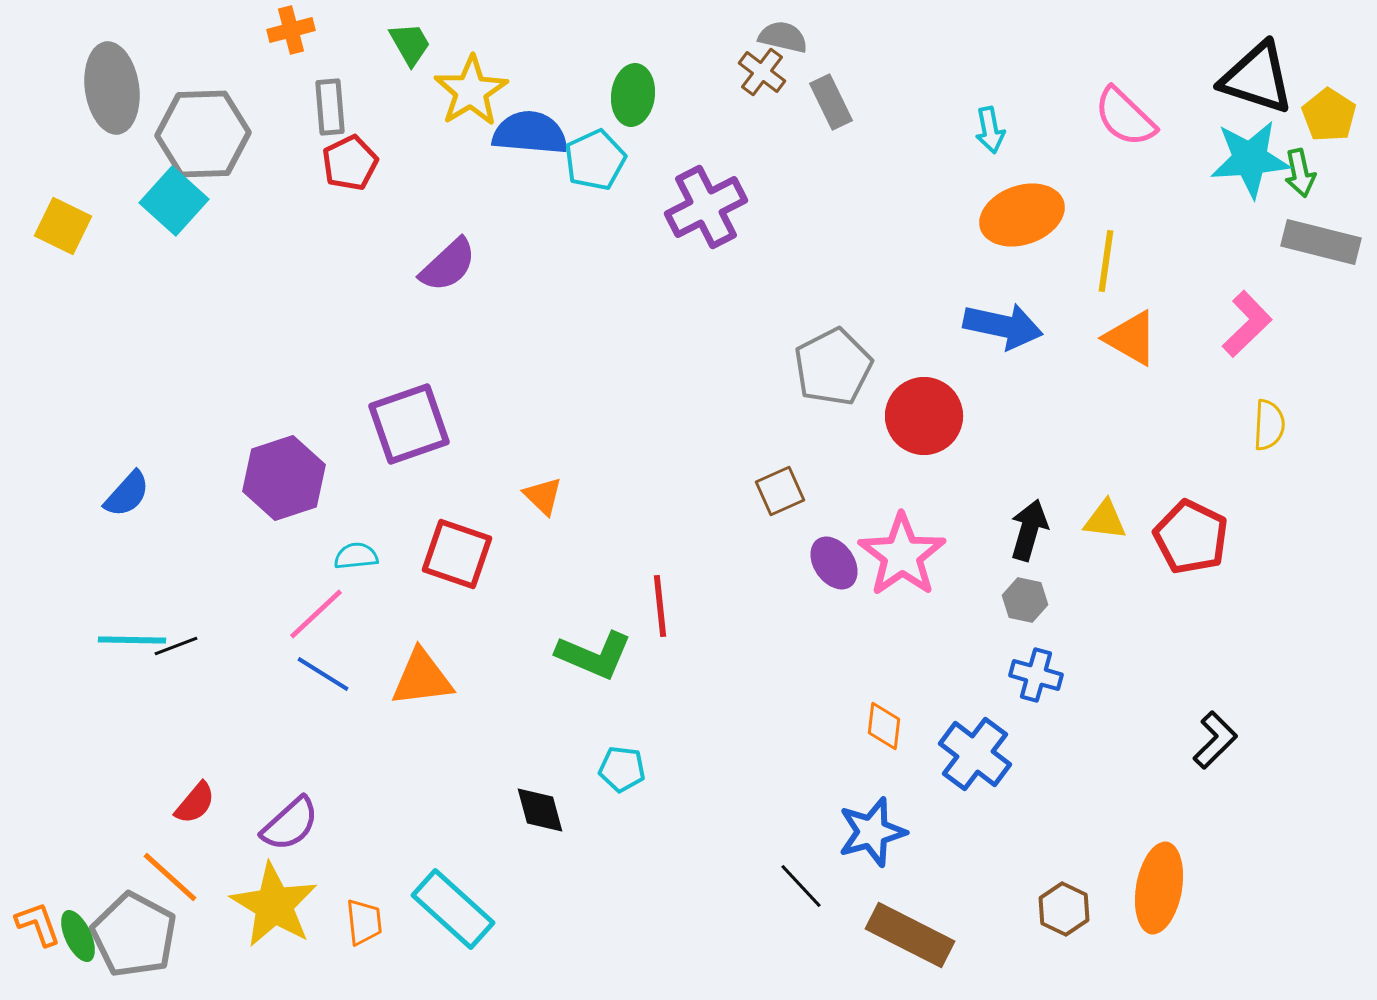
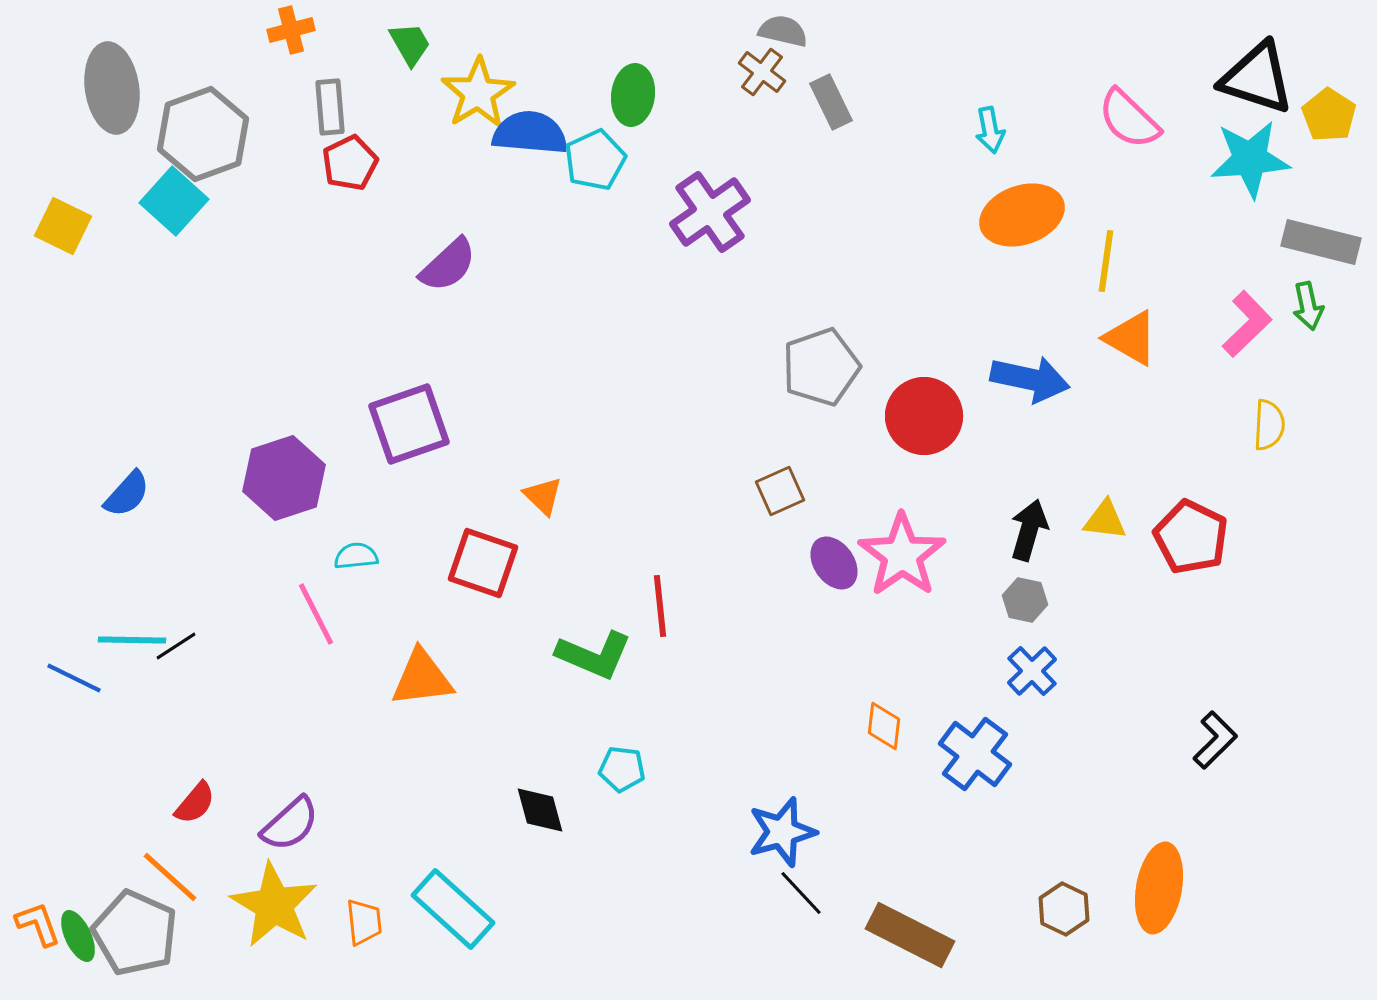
gray semicircle at (783, 37): moved 6 px up
yellow star at (471, 91): moved 7 px right, 2 px down
pink semicircle at (1125, 117): moved 4 px right, 2 px down
gray hexagon at (203, 134): rotated 18 degrees counterclockwise
green arrow at (1300, 173): moved 8 px right, 133 px down
purple cross at (706, 207): moved 4 px right, 5 px down; rotated 8 degrees counterclockwise
blue arrow at (1003, 326): moved 27 px right, 53 px down
gray pentagon at (833, 367): moved 12 px left; rotated 8 degrees clockwise
red square at (457, 554): moved 26 px right, 9 px down
pink line at (316, 614): rotated 74 degrees counterclockwise
black line at (176, 646): rotated 12 degrees counterclockwise
blue line at (323, 674): moved 249 px left, 4 px down; rotated 6 degrees counterclockwise
blue cross at (1036, 675): moved 4 px left, 4 px up; rotated 30 degrees clockwise
blue star at (872, 832): moved 90 px left
black line at (801, 886): moved 7 px down
gray pentagon at (134, 935): moved 1 px right, 2 px up; rotated 4 degrees counterclockwise
